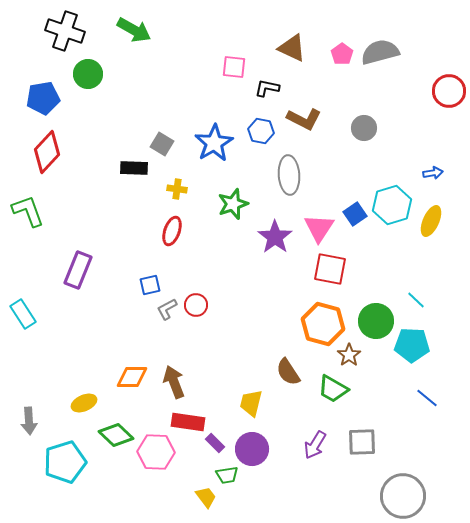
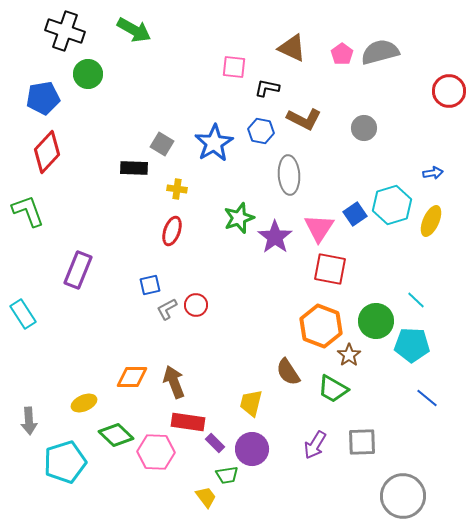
green star at (233, 204): moved 6 px right, 14 px down
orange hexagon at (323, 324): moved 2 px left, 2 px down; rotated 6 degrees clockwise
